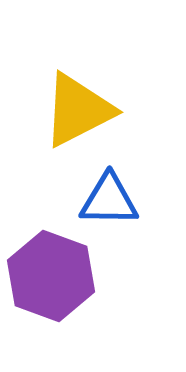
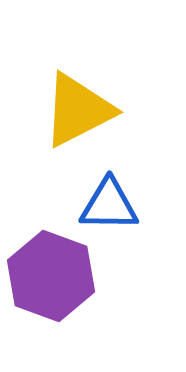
blue triangle: moved 5 px down
